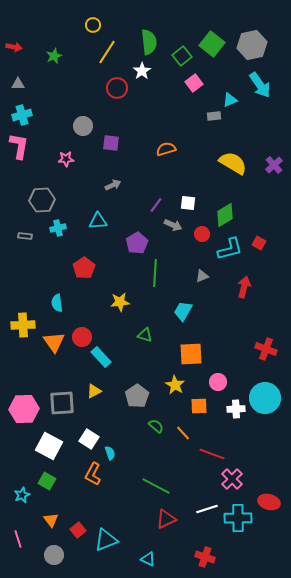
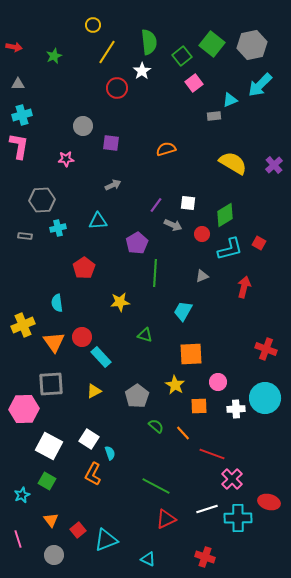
cyan arrow at (260, 85): rotated 80 degrees clockwise
yellow cross at (23, 325): rotated 20 degrees counterclockwise
gray square at (62, 403): moved 11 px left, 19 px up
